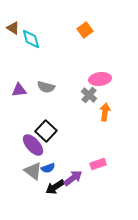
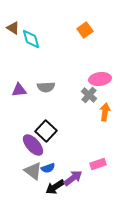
gray semicircle: rotated 18 degrees counterclockwise
